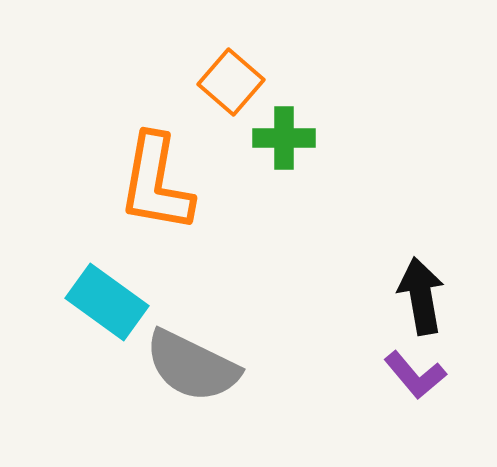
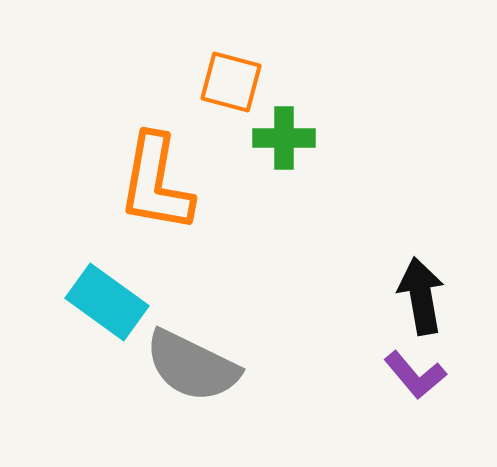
orange square: rotated 26 degrees counterclockwise
